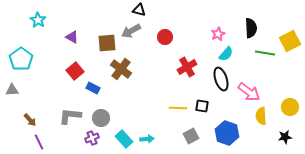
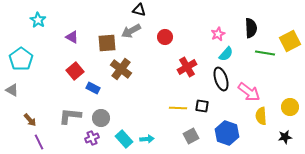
gray triangle: rotated 32 degrees clockwise
